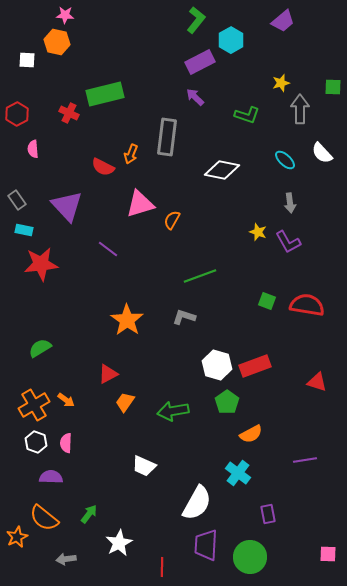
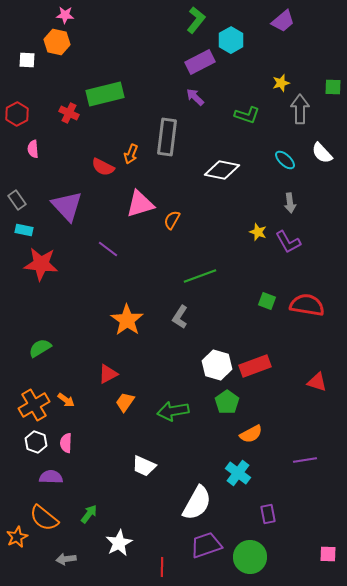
red star at (41, 264): rotated 12 degrees clockwise
gray L-shape at (184, 317): moved 4 px left; rotated 75 degrees counterclockwise
purple trapezoid at (206, 545): rotated 68 degrees clockwise
